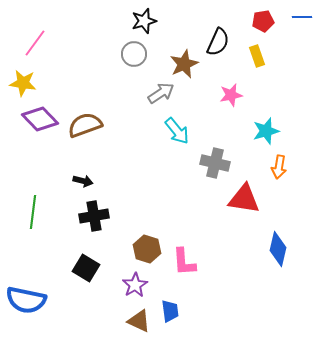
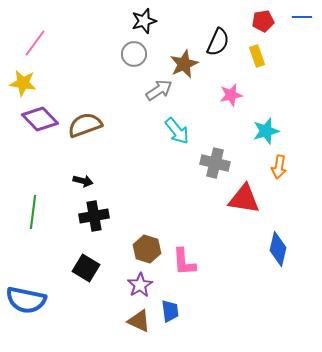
gray arrow: moved 2 px left, 3 px up
purple star: moved 5 px right
